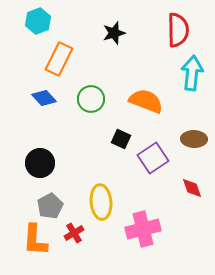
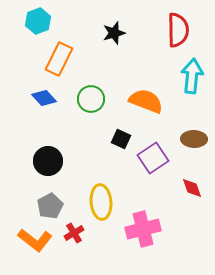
cyan arrow: moved 3 px down
black circle: moved 8 px right, 2 px up
orange L-shape: rotated 56 degrees counterclockwise
